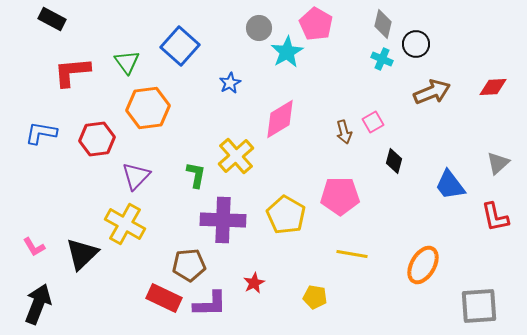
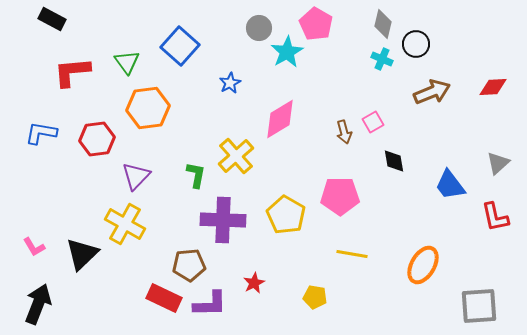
black diamond at (394, 161): rotated 25 degrees counterclockwise
